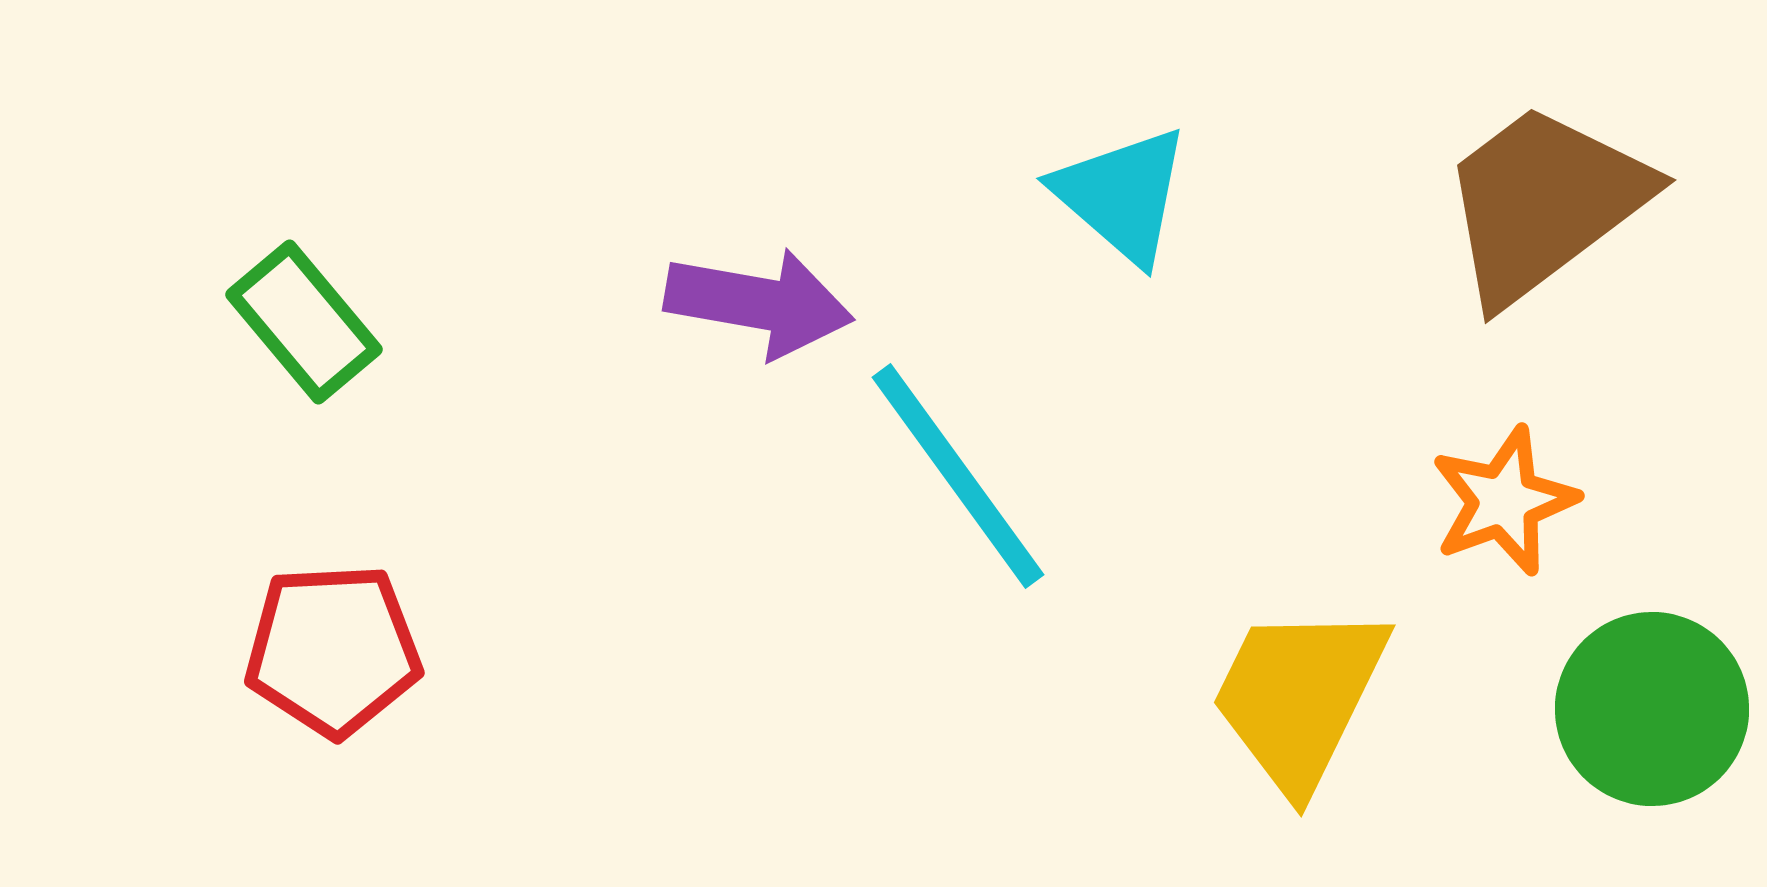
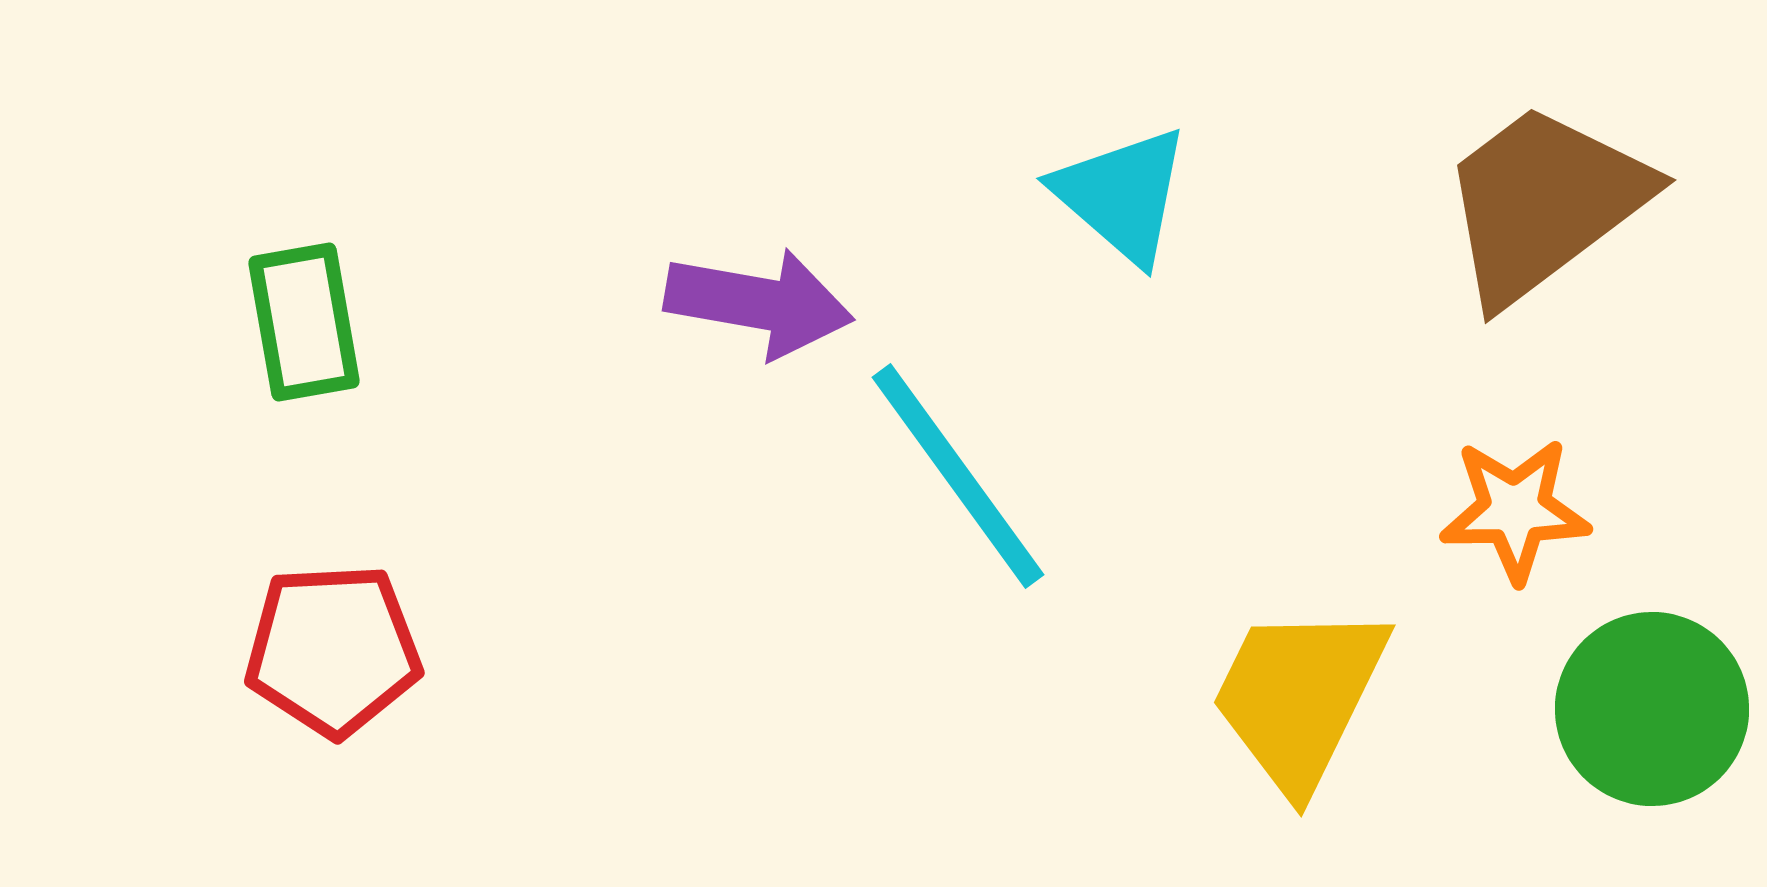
green rectangle: rotated 30 degrees clockwise
orange star: moved 11 px right, 9 px down; rotated 19 degrees clockwise
